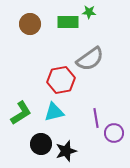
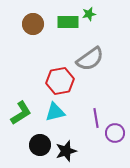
green star: moved 2 px down; rotated 16 degrees counterclockwise
brown circle: moved 3 px right
red hexagon: moved 1 px left, 1 px down
cyan triangle: moved 1 px right
purple circle: moved 1 px right
black circle: moved 1 px left, 1 px down
